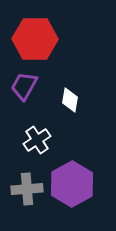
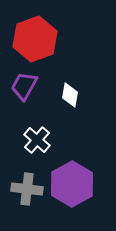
red hexagon: rotated 21 degrees counterclockwise
white diamond: moved 5 px up
white cross: rotated 16 degrees counterclockwise
gray cross: rotated 12 degrees clockwise
